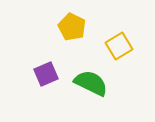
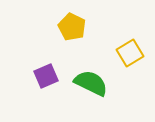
yellow square: moved 11 px right, 7 px down
purple square: moved 2 px down
